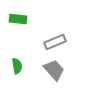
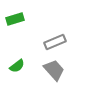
green rectangle: moved 3 px left; rotated 24 degrees counterclockwise
green semicircle: rotated 63 degrees clockwise
